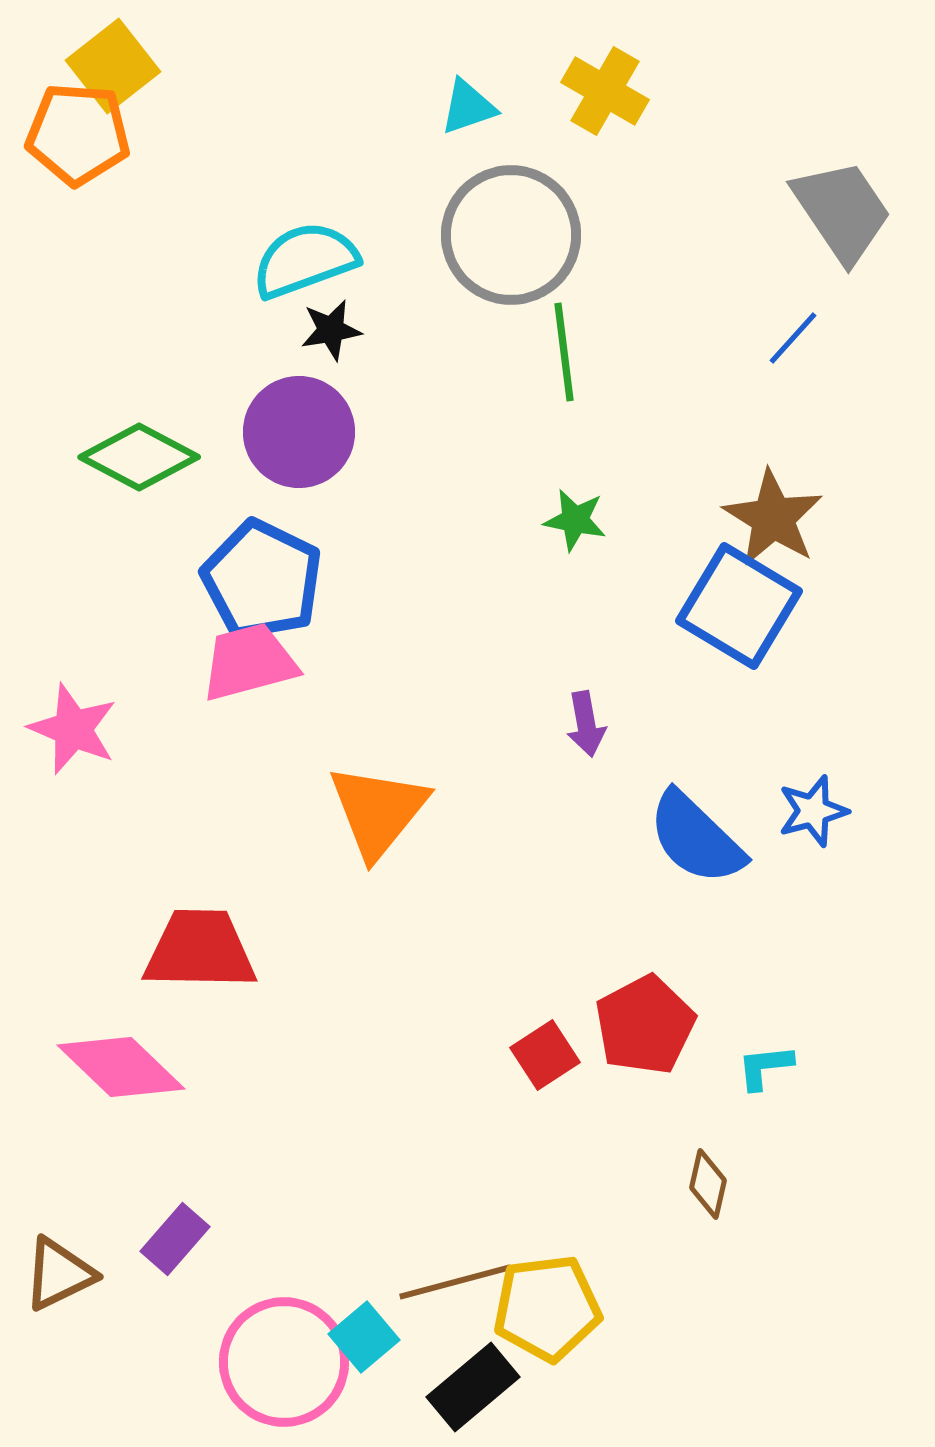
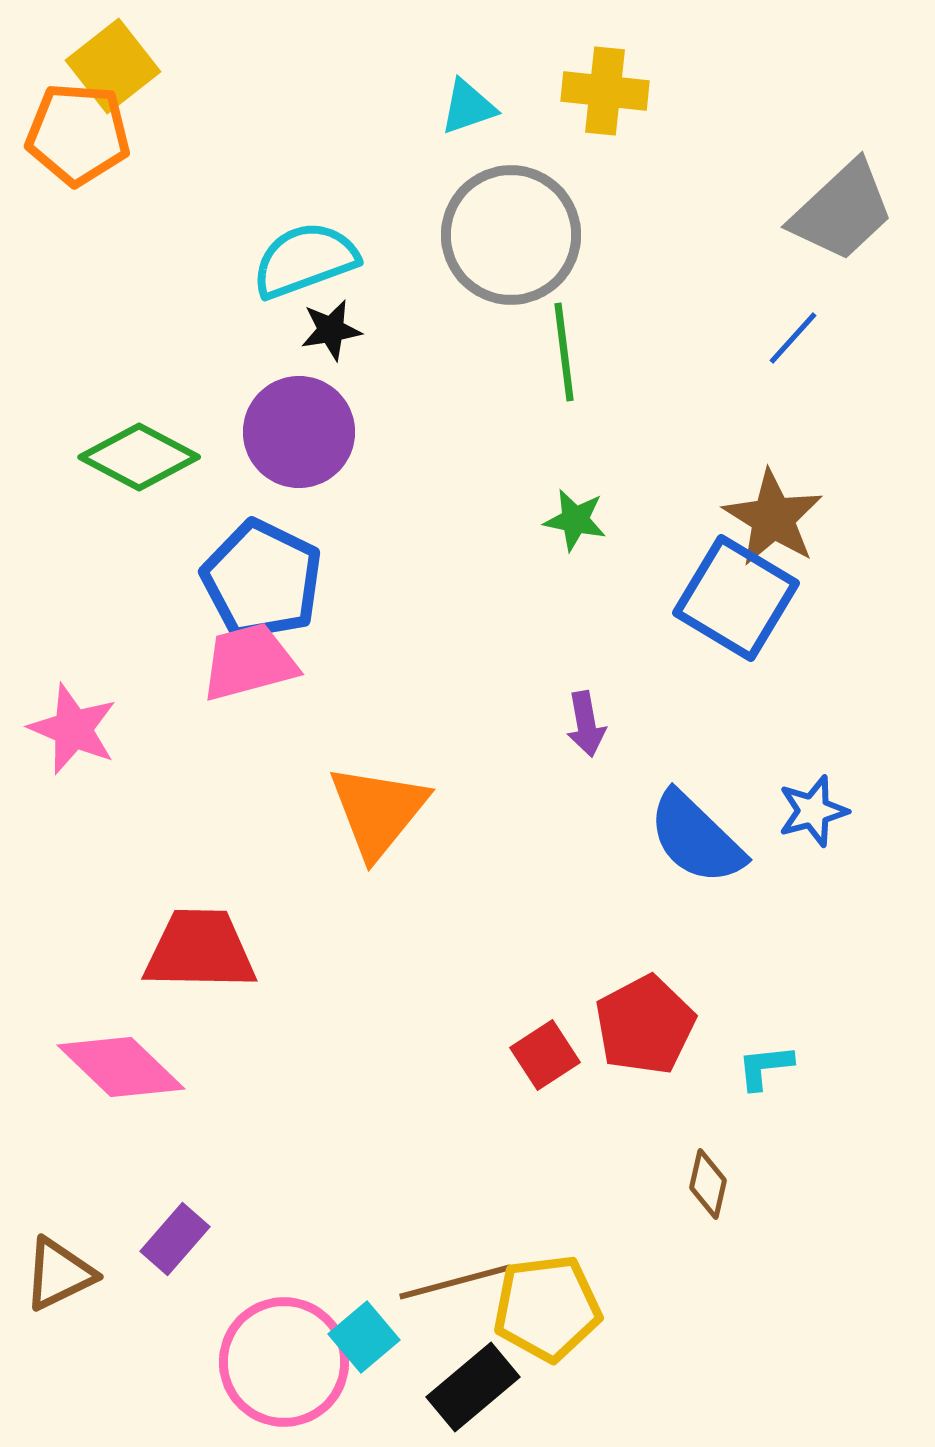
yellow cross: rotated 24 degrees counterclockwise
gray trapezoid: rotated 81 degrees clockwise
blue square: moved 3 px left, 8 px up
